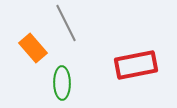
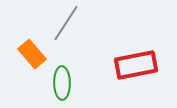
gray line: rotated 60 degrees clockwise
orange rectangle: moved 1 px left, 6 px down
